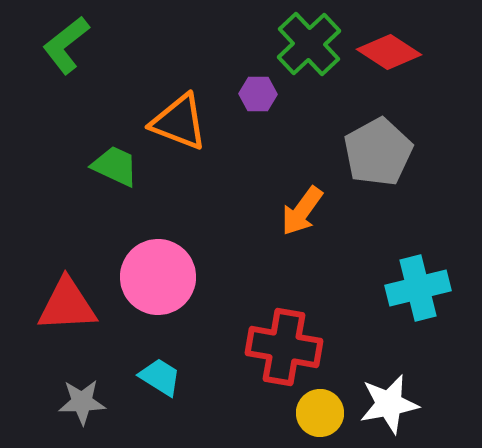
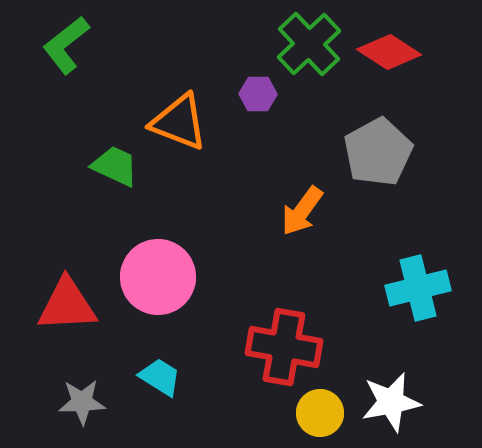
white star: moved 2 px right, 2 px up
